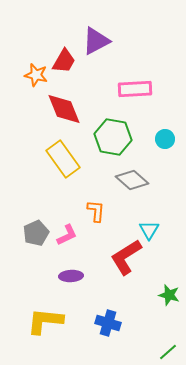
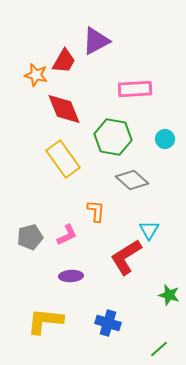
gray pentagon: moved 6 px left, 4 px down; rotated 10 degrees clockwise
green line: moved 9 px left, 3 px up
